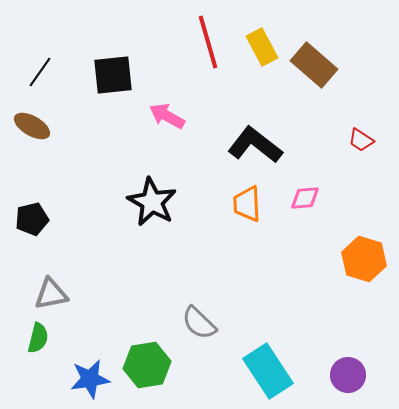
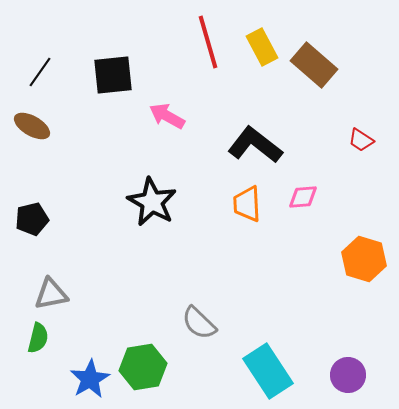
pink diamond: moved 2 px left, 1 px up
green hexagon: moved 4 px left, 2 px down
blue star: rotated 21 degrees counterclockwise
